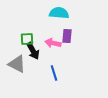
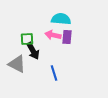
cyan semicircle: moved 2 px right, 6 px down
purple rectangle: moved 1 px down
pink arrow: moved 8 px up
